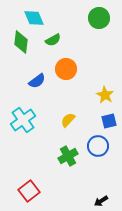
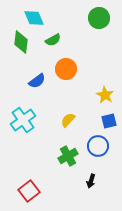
black arrow: moved 10 px left, 20 px up; rotated 40 degrees counterclockwise
